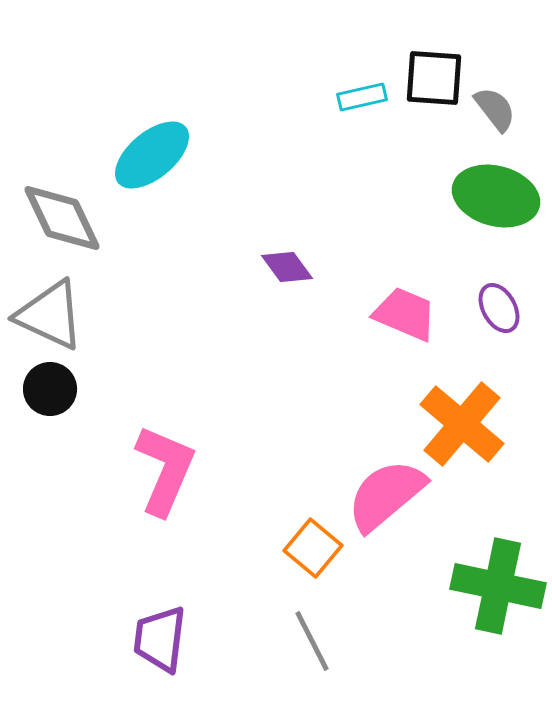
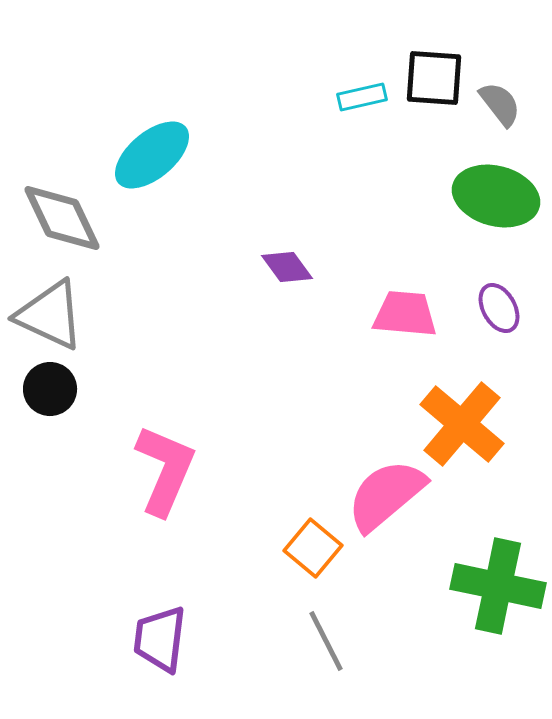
gray semicircle: moved 5 px right, 5 px up
pink trapezoid: rotated 18 degrees counterclockwise
gray line: moved 14 px right
